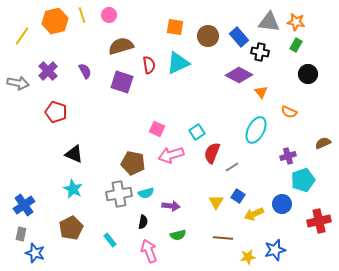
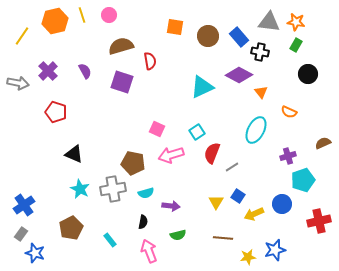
cyan triangle at (178, 63): moved 24 px right, 24 px down
red semicircle at (149, 65): moved 1 px right, 4 px up
cyan star at (73, 189): moved 7 px right
gray cross at (119, 194): moved 6 px left, 5 px up
gray rectangle at (21, 234): rotated 24 degrees clockwise
